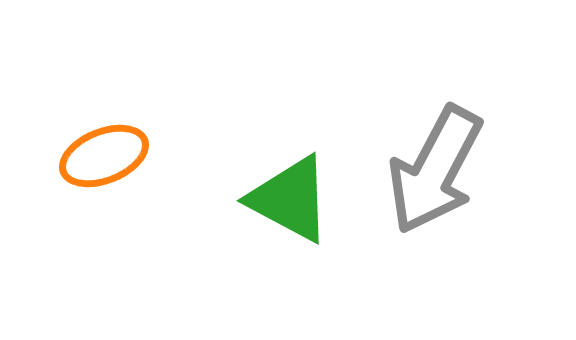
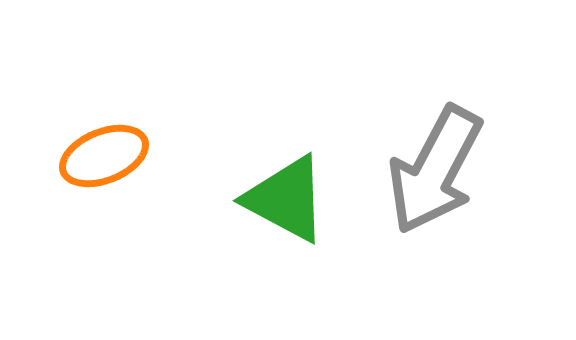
green triangle: moved 4 px left
